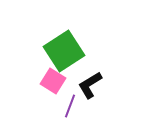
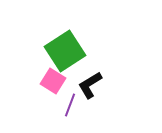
green square: moved 1 px right
purple line: moved 1 px up
